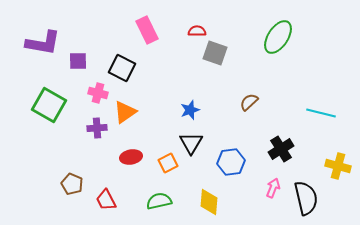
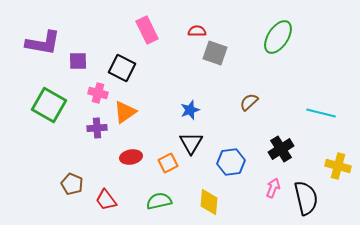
red trapezoid: rotated 10 degrees counterclockwise
